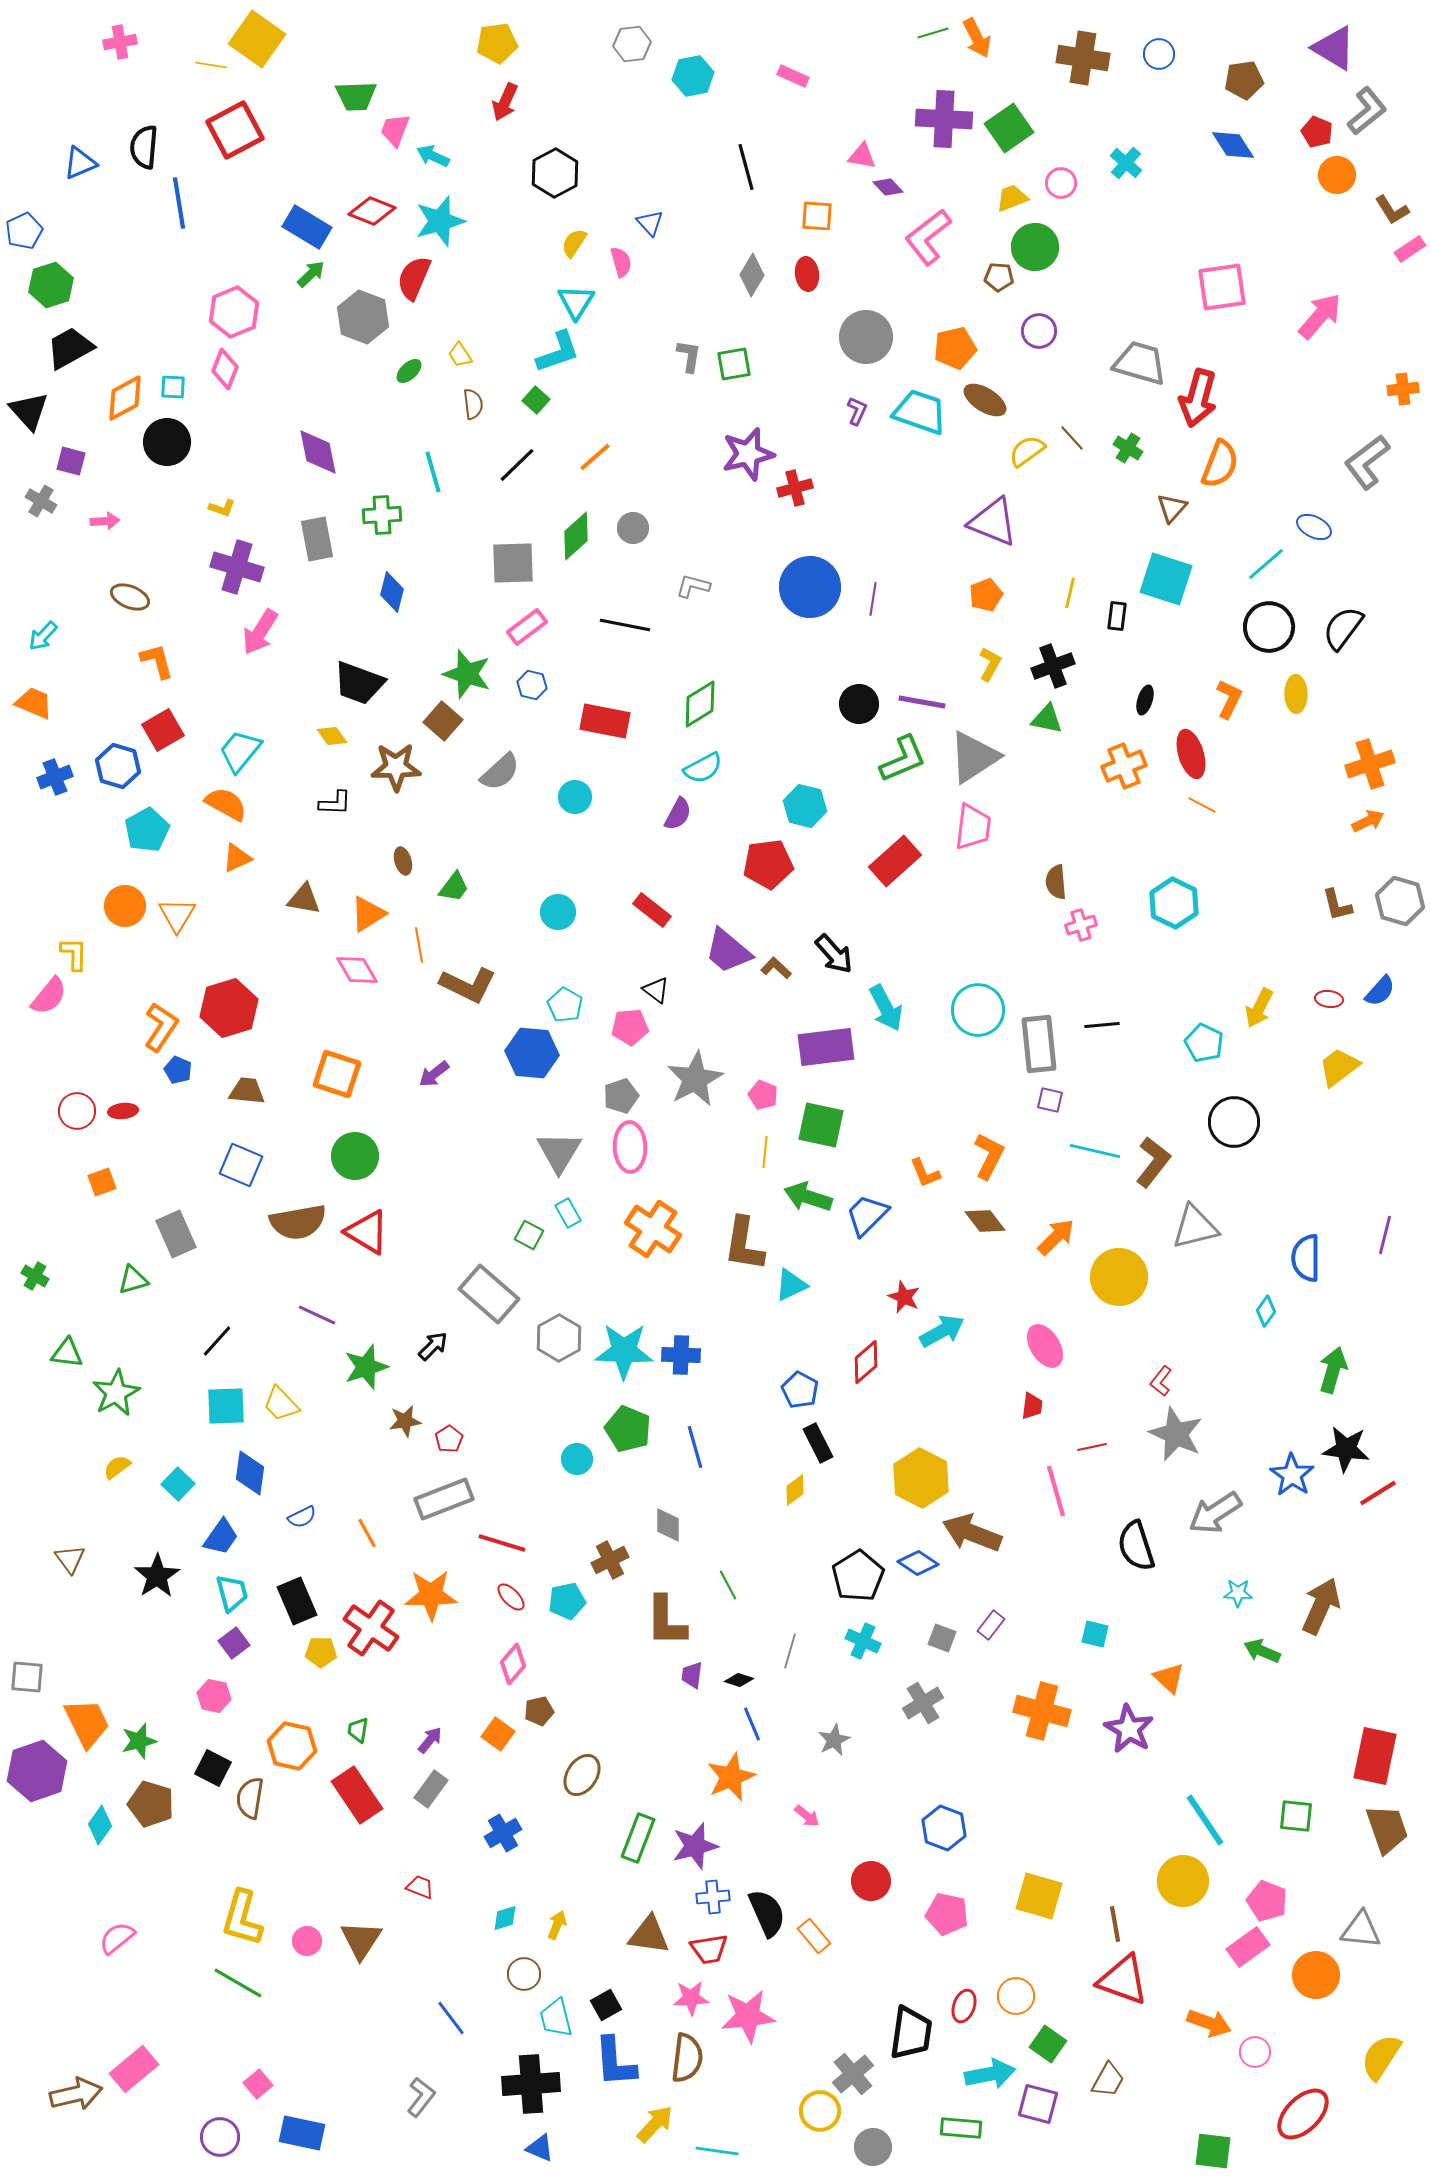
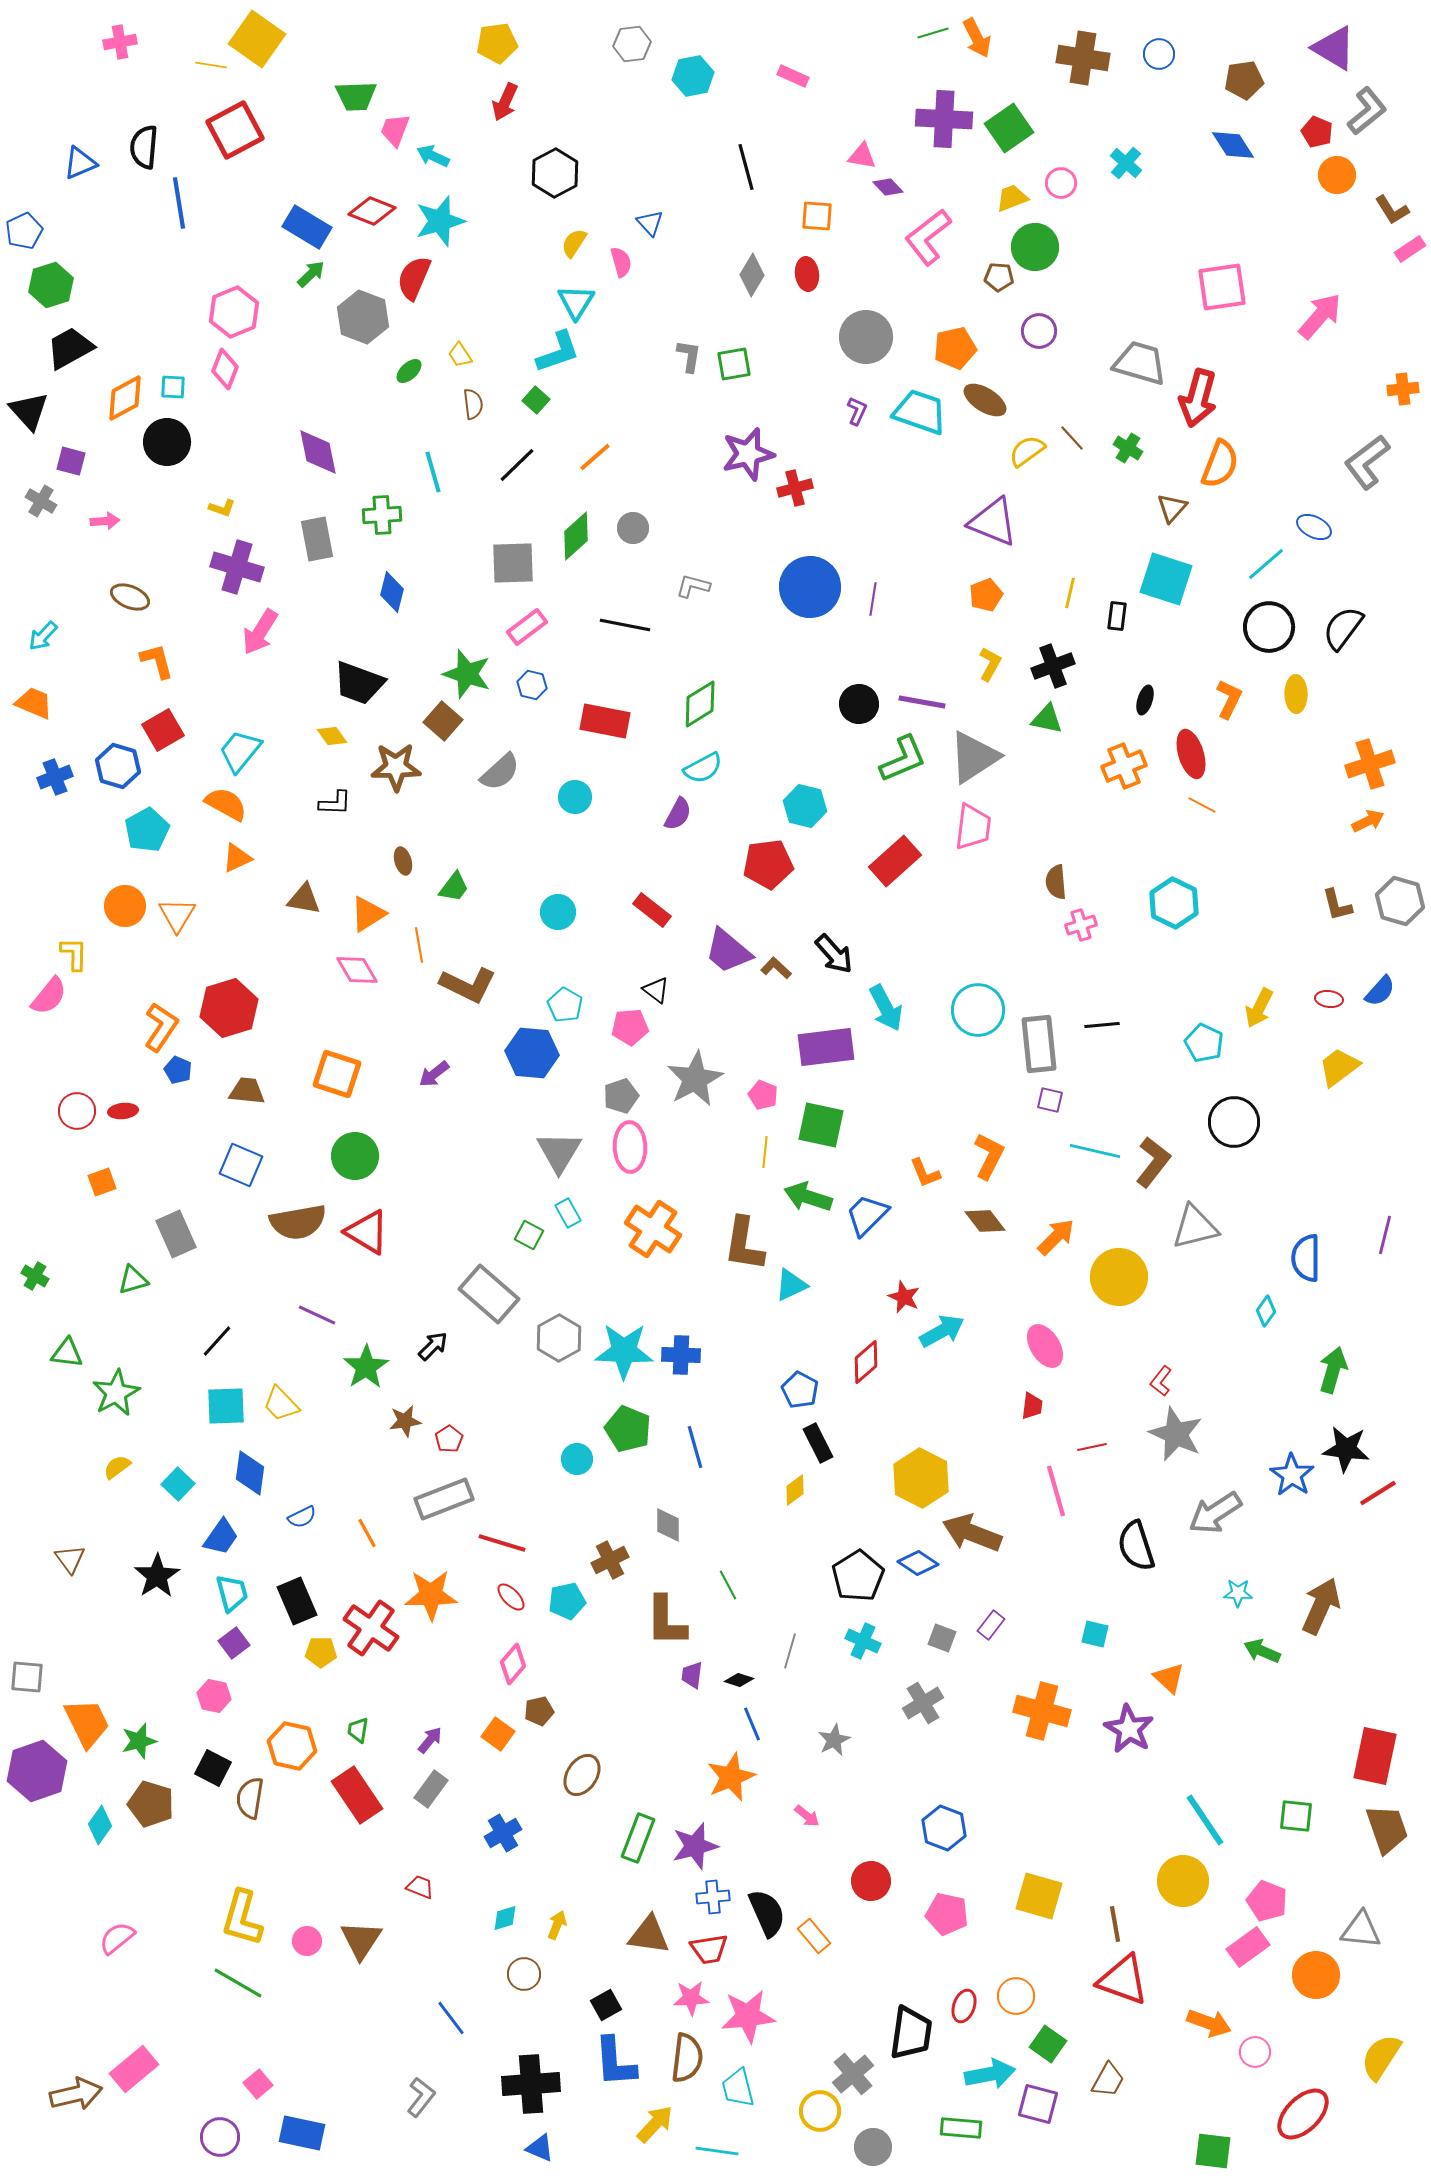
green star at (366, 1367): rotated 15 degrees counterclockwise
cyan trapezoid at (556, 2018): moved 182 px right, 70 px down
